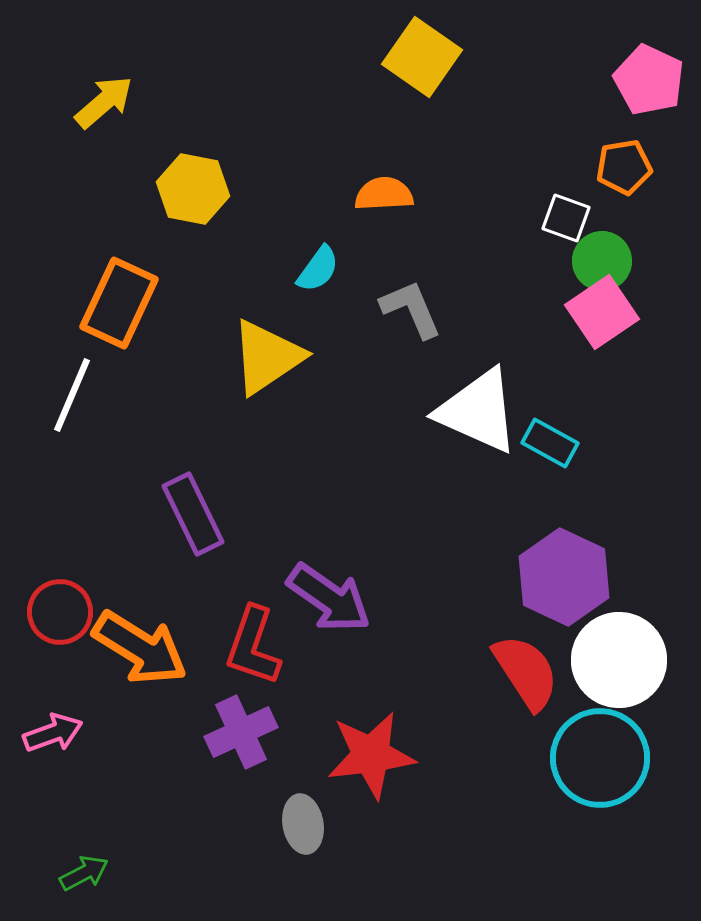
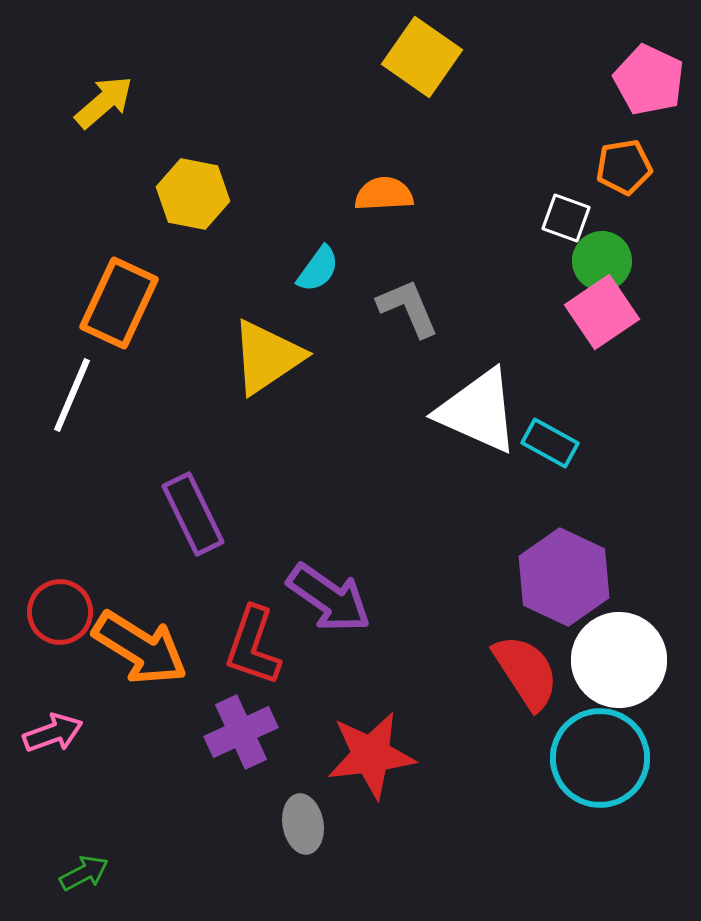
yellow hexagon: moved 5 px down
gray L-shape: moved 3 px left, 1 px up
